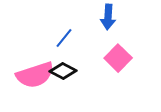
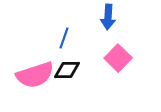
blue line: rotated 20 degrees counterclockwise
black diamond: moved 4 px right, 1 px up; rotated 28 degrees counterclockwise
